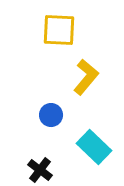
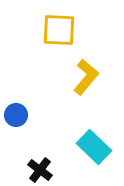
blue circle: moved 35 px left
